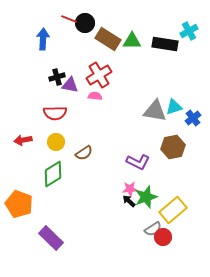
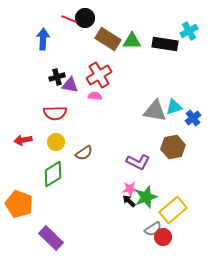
black circle: moved 5 px up
